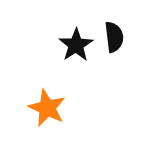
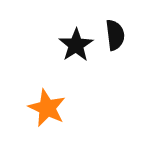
black semicircle: moved 1 px right, 2 px up
